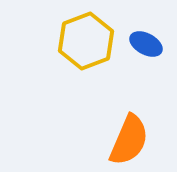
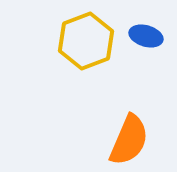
blue ellipse: moved 8 px up; rotated 12 degrees counterclockwise
